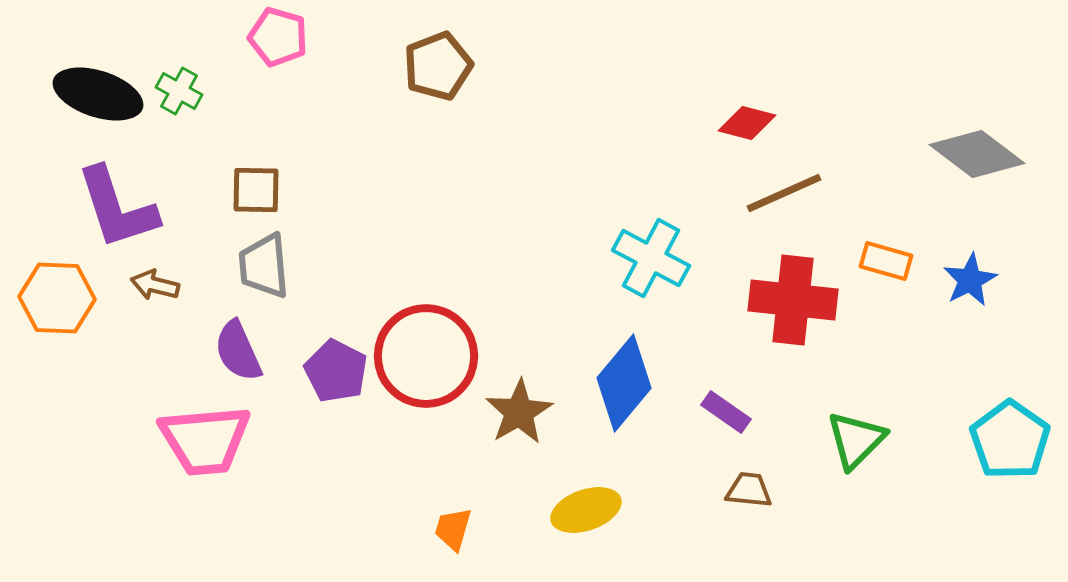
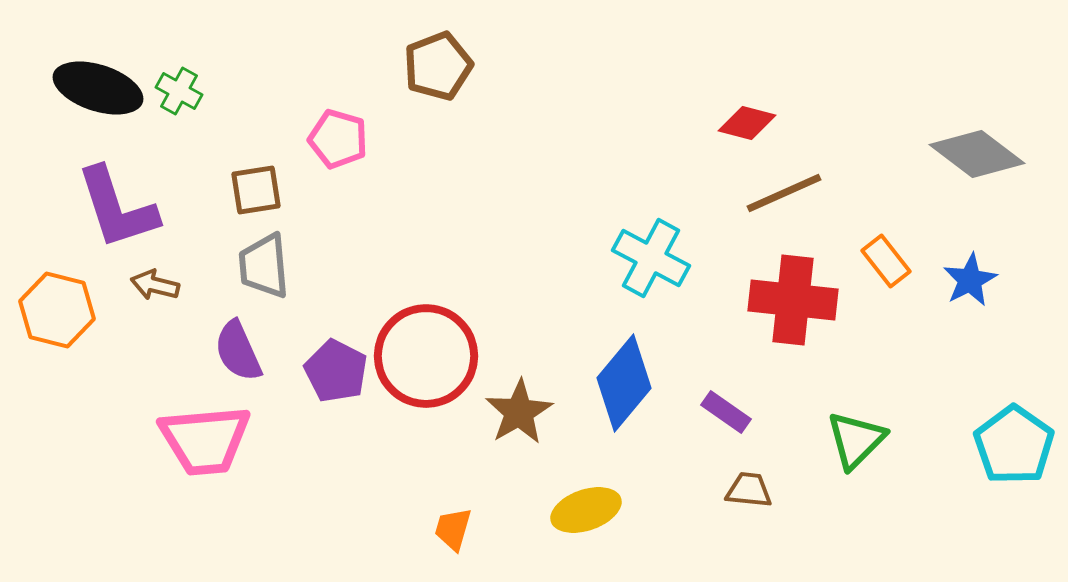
pink pentagon: moved 60 px right, 102 px down
black ellipse: moved 6 px up
brown square: rotated 10 degrees counterclockwise
orange rectangle: rotated 36 degrees clockwise
orange hexagon: moved 12 px down; rotated 12 degrees clockwise
cyan pentagon: moved 4 px right, 5 px down
